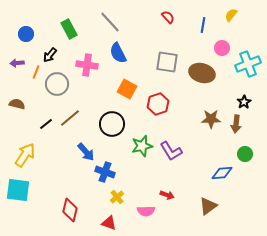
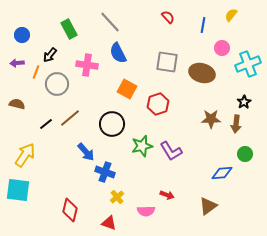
blue circle: moved 4 px left, 1 px down
